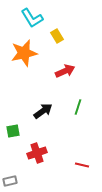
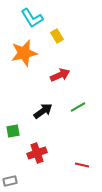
red arrow: moved 5 px left, 4 px down
green line: rotated 42 degrees clockwise
